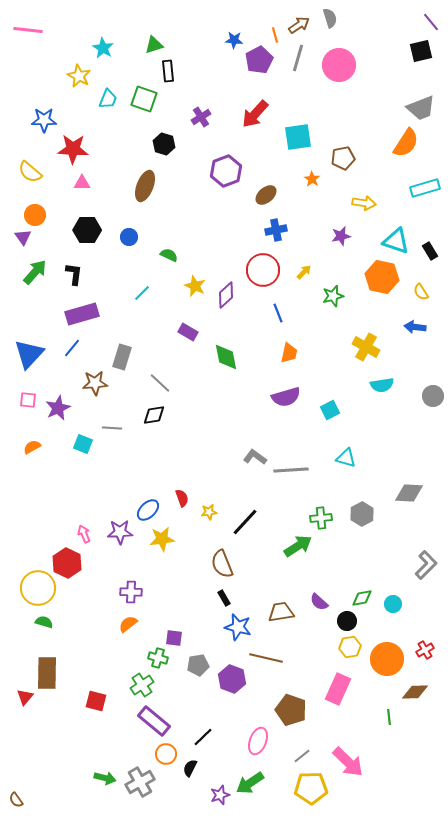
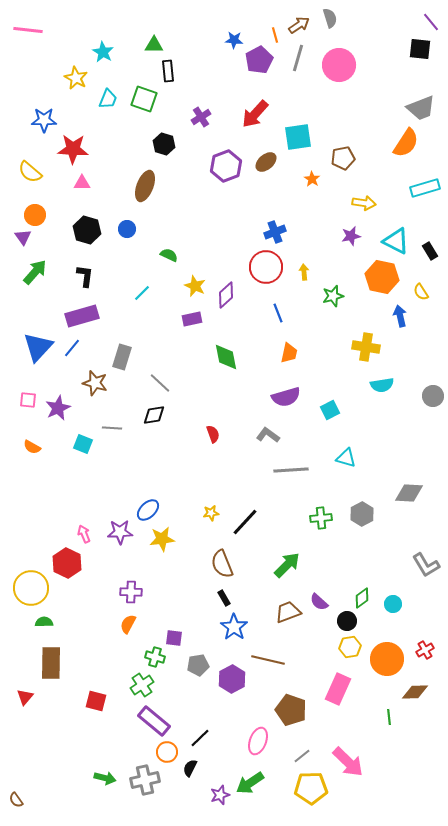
green triangle at (154, 45): rotated 18 degrees clockwise
cyan star at (103, 48): moved 4 px down
black square at (421, 51): moved 1 px left, 2 px up; rotated 20 degrees clockwise
yellow star at (79, 76): moved 3 px left, 2 px down
purple hexagon at (226, 171): moved 5 px up
brown ellipse at (266, 195): moved 33 px up
black hexagon at (87, 230): rotated 16 degrees clockwise
blue cross at (276, 230): moved 1 px left, 2 px down; rotated 10 degrees counterclockwise
purple star at (341, 236): moved 10 px right
blue circle at (129, 237): moved 2 px left, 8 px up
cyan triangle at (396, 241): rotated 8 degrees clockwise
red circle at (263, 270): moved 3 px right, 3 px up
yellow arrow at (304, 272): rotated 49 degrees counterclockwise
black L-shape at (74, 274): moved 11 px right, 2 px down
purple rectangle at (82, 314): moved 2 px down
blue arrow at (415, 327): moved 15 px left, 11 px up; rotated 70 degrees clockwise
purple rectangle at (188, 332): moved 4 px right, 13 px up; rotated 42 degrees counterclockwise
yellow cross at (366, 347): rotated 20 degrees counterclockwise
blue triangle at (29, 354): moved 9 px right, 7 px up
brown star at (95, 383): rotated 20 degrees clockwise
orange semicircle at (32, 447): rotated 120 degrees counterclockwise
gray L-shape at (255, 457): moved 13 px right, 22 px up
red semicircle at (182, 498): moved 31 px right, 64 px up
yellow star at (209, 512): moved 2 px right, 1 px down
green arrow at (298, 546): moved 11 px left, 19 px down; rotated 12 degrees counterclockwise
gray L-shape at (426, 565): rotated 104 degrees clockwise
yellow circle at (38, 588): moved 7 px left
green diamond at (362, 598): rotated 25 degrees counterclockwise
brown trapezoid at (281, 612): moved 7 px right; rotated 12 degrees counterclockwise
green semicircle at (44, 622): rotated 18 degrees counterclockwise
orange semicircle at (128, 624): rotated 24 degrees counterclockwise
blue star at (238, 627): moved 4 px left; rotated 20 degrees clockwise
green cross at (158, 658): moved 3 px left, 1 px up
brown line at (266, 658): moved 2 px right, 2 px down
brown rectangle at (47, 673): moved 4 px right, 10 px up
purple hexagon at (232, 679): rotated 12 degrees clockwise
black line at (203, 737): moved 3 px left, 1 px down
orange circle at (166, 754): moved 1 px right, 2 px up
gray cross at (140, 782): moved 5 px right, 2 px up; rotated 16 degrees clockwise
